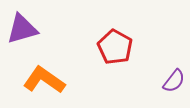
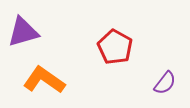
purple triangle: moved 1 px right, 3 px down
purple semicircle: moved 9 px left, 2 px down
